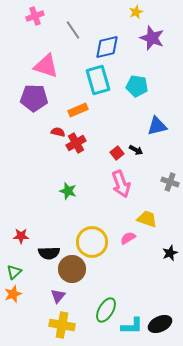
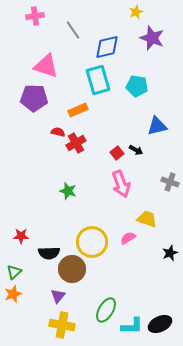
pink cross: rotated 12 degrees clockwise
